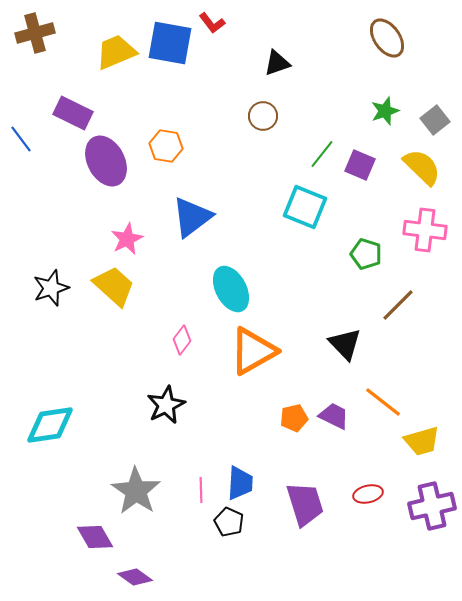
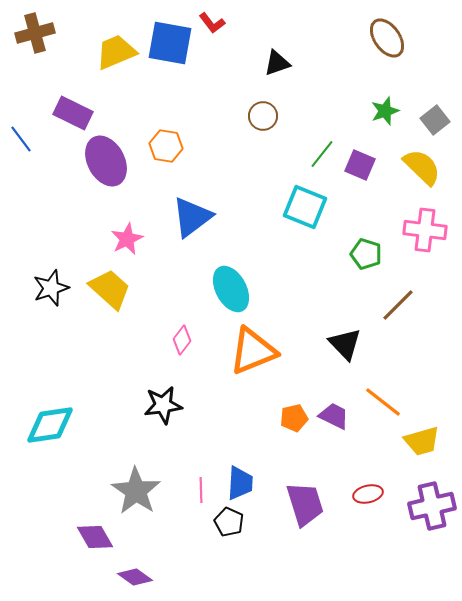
yellow trapezoid at (114, 286): moved 4 px left, 3 px down
orange triangle at (253, 351): rotated 8 degrees clockwise
black star at (166, 405): moved 3 px left; rotated 18 degrees clockwise
